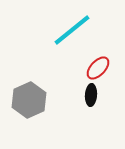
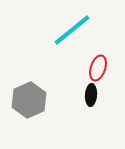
red ellipse: rotated 25 degrees counterclockwise
